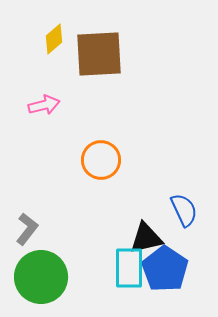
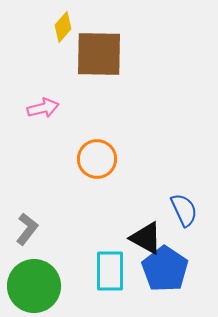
yellow diamond: moved 9 px right, 12 px up; rotated 8 degrees counterclockwise
brown square: rotated 4 degrees clockwise
pink arrow: moved 1 px left, 3 px down
orange circle: moved 4 px left, 1 px up
black triangle: rotated 42 degrees clockwise
cyan rectangle: moved 19 px left, 3 px down
green circle: moved 7 px left, 9 px down
